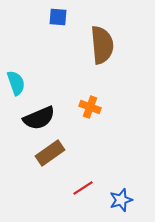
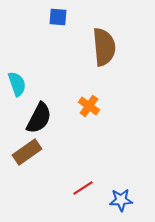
brown semicircle: moved 2 px right, 2 px down
cyan semicircle: moved 1 px right, 1 px down
orange cross: moved 1 px left, 1 px up; rotated 15 degrees clockwise
black semicircle: rotated 40 degrees counterclockwise
brown rectangle: moved 23 px left, 1 px up
blue star: rotated 15 degrees clockwise
